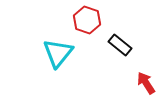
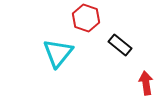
red hexagon: moved 1 px left, 2 px up
red arrow: rotated 25 degrees clockwise
